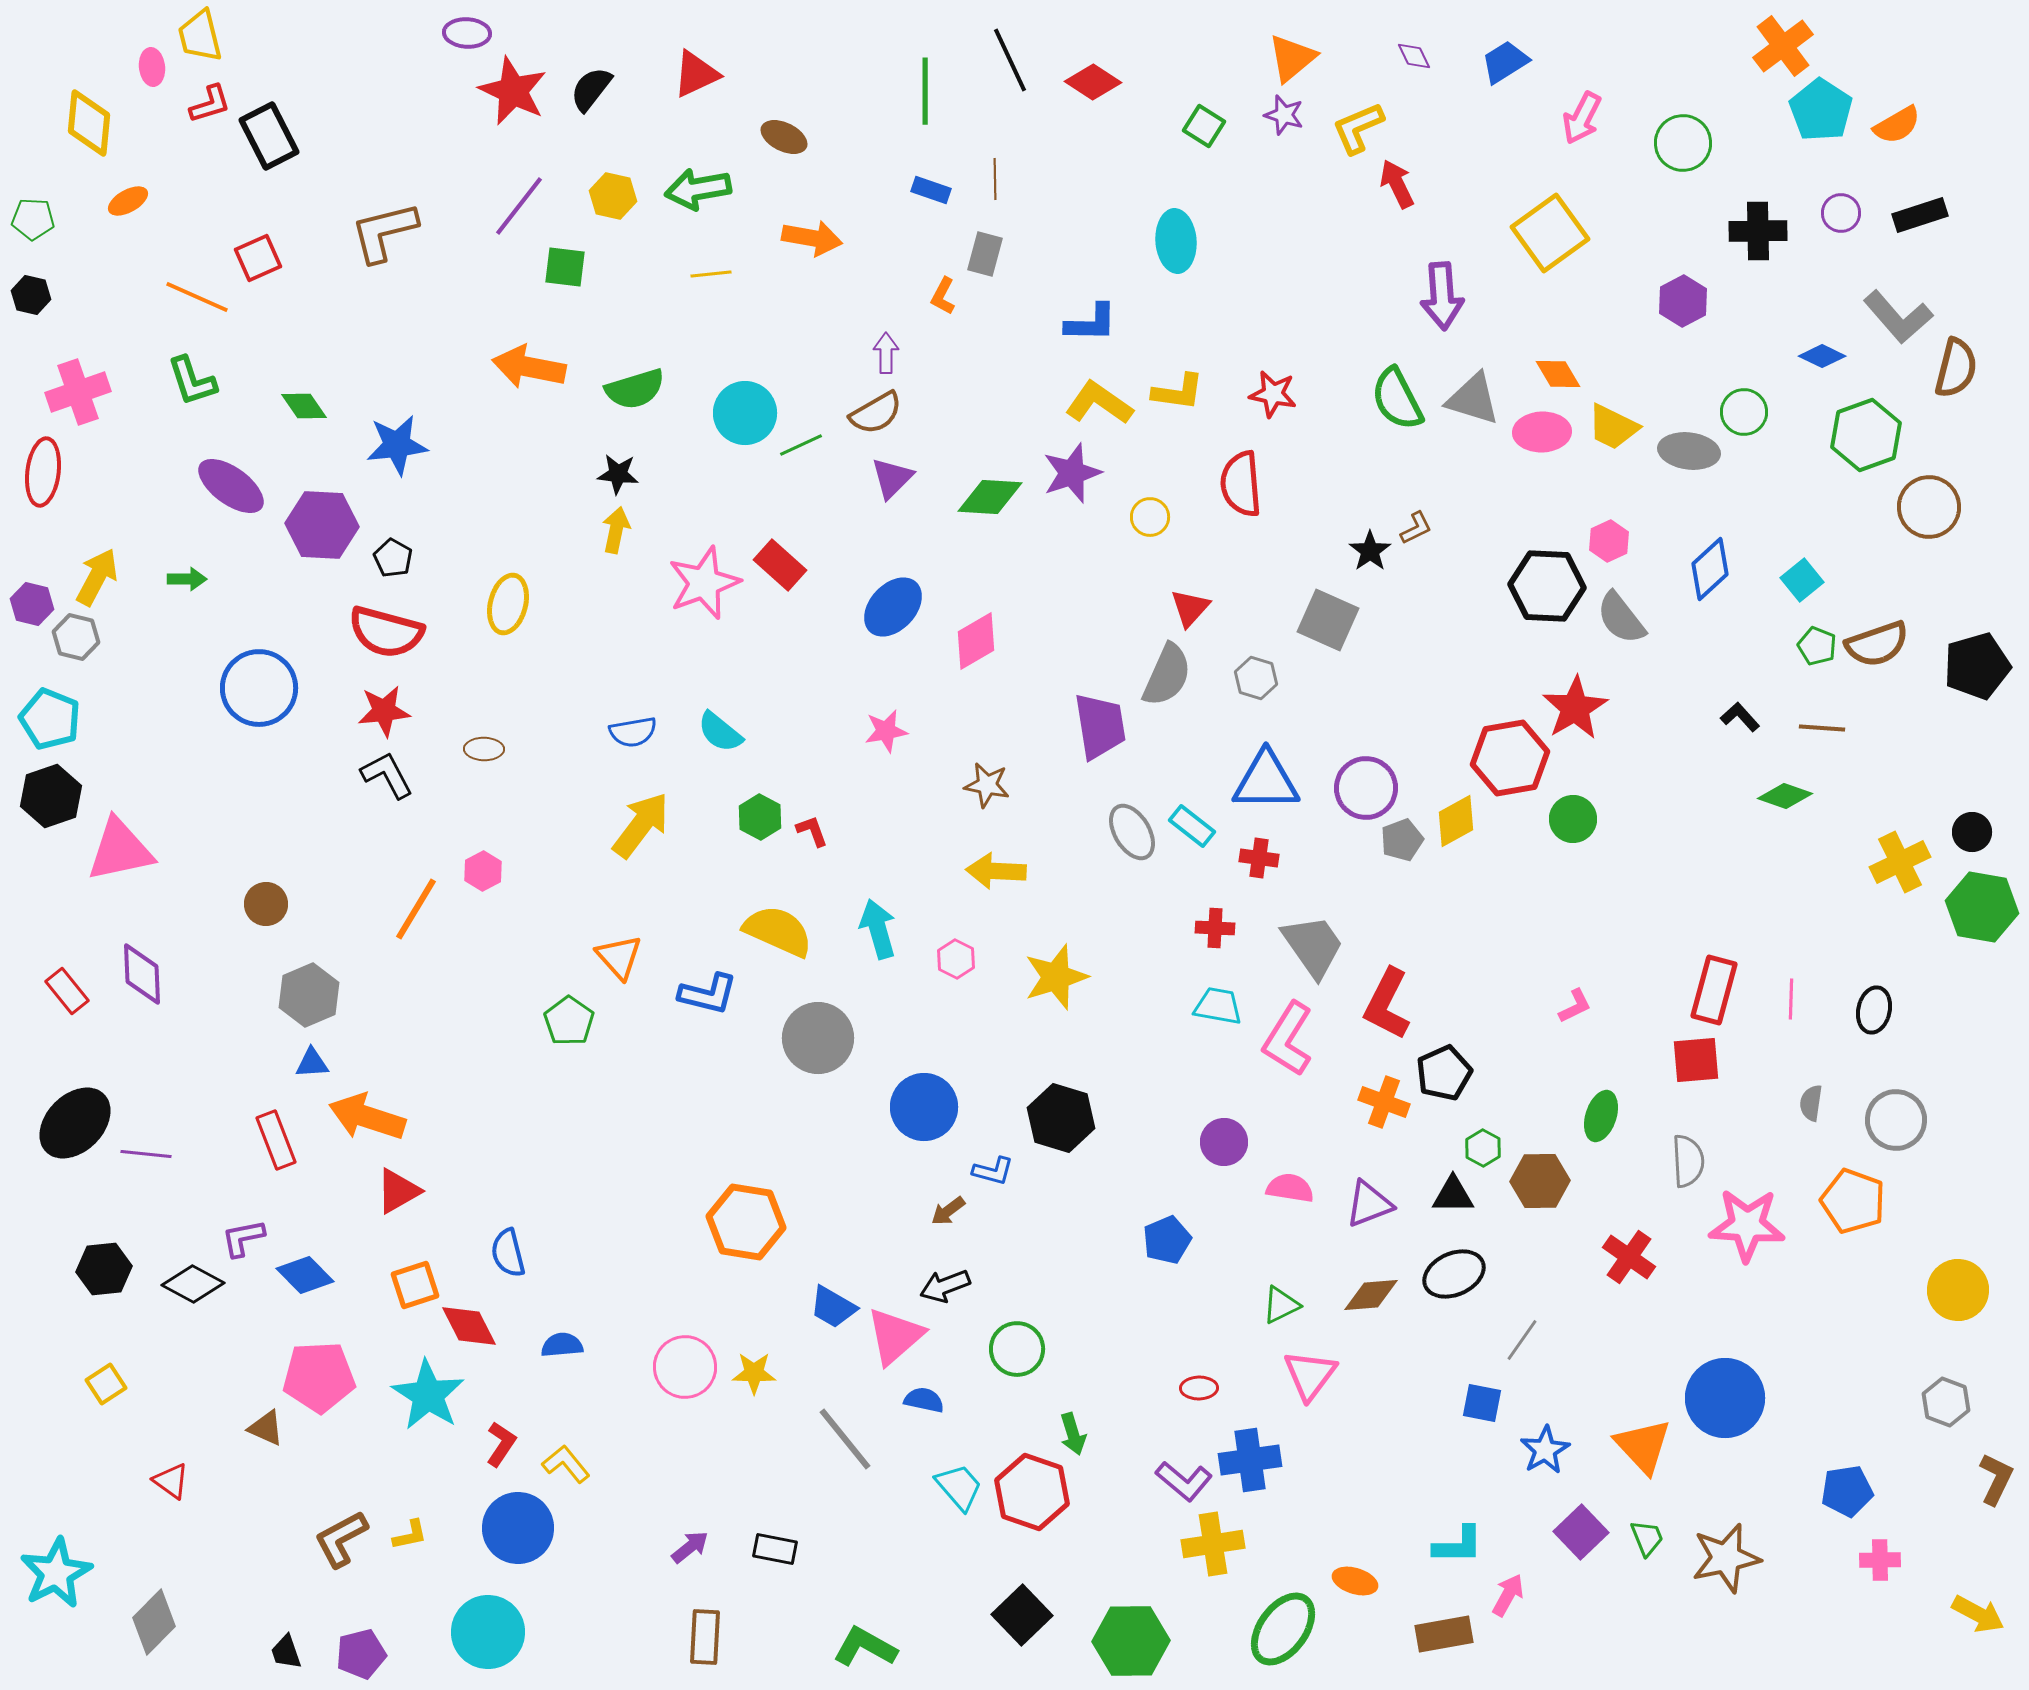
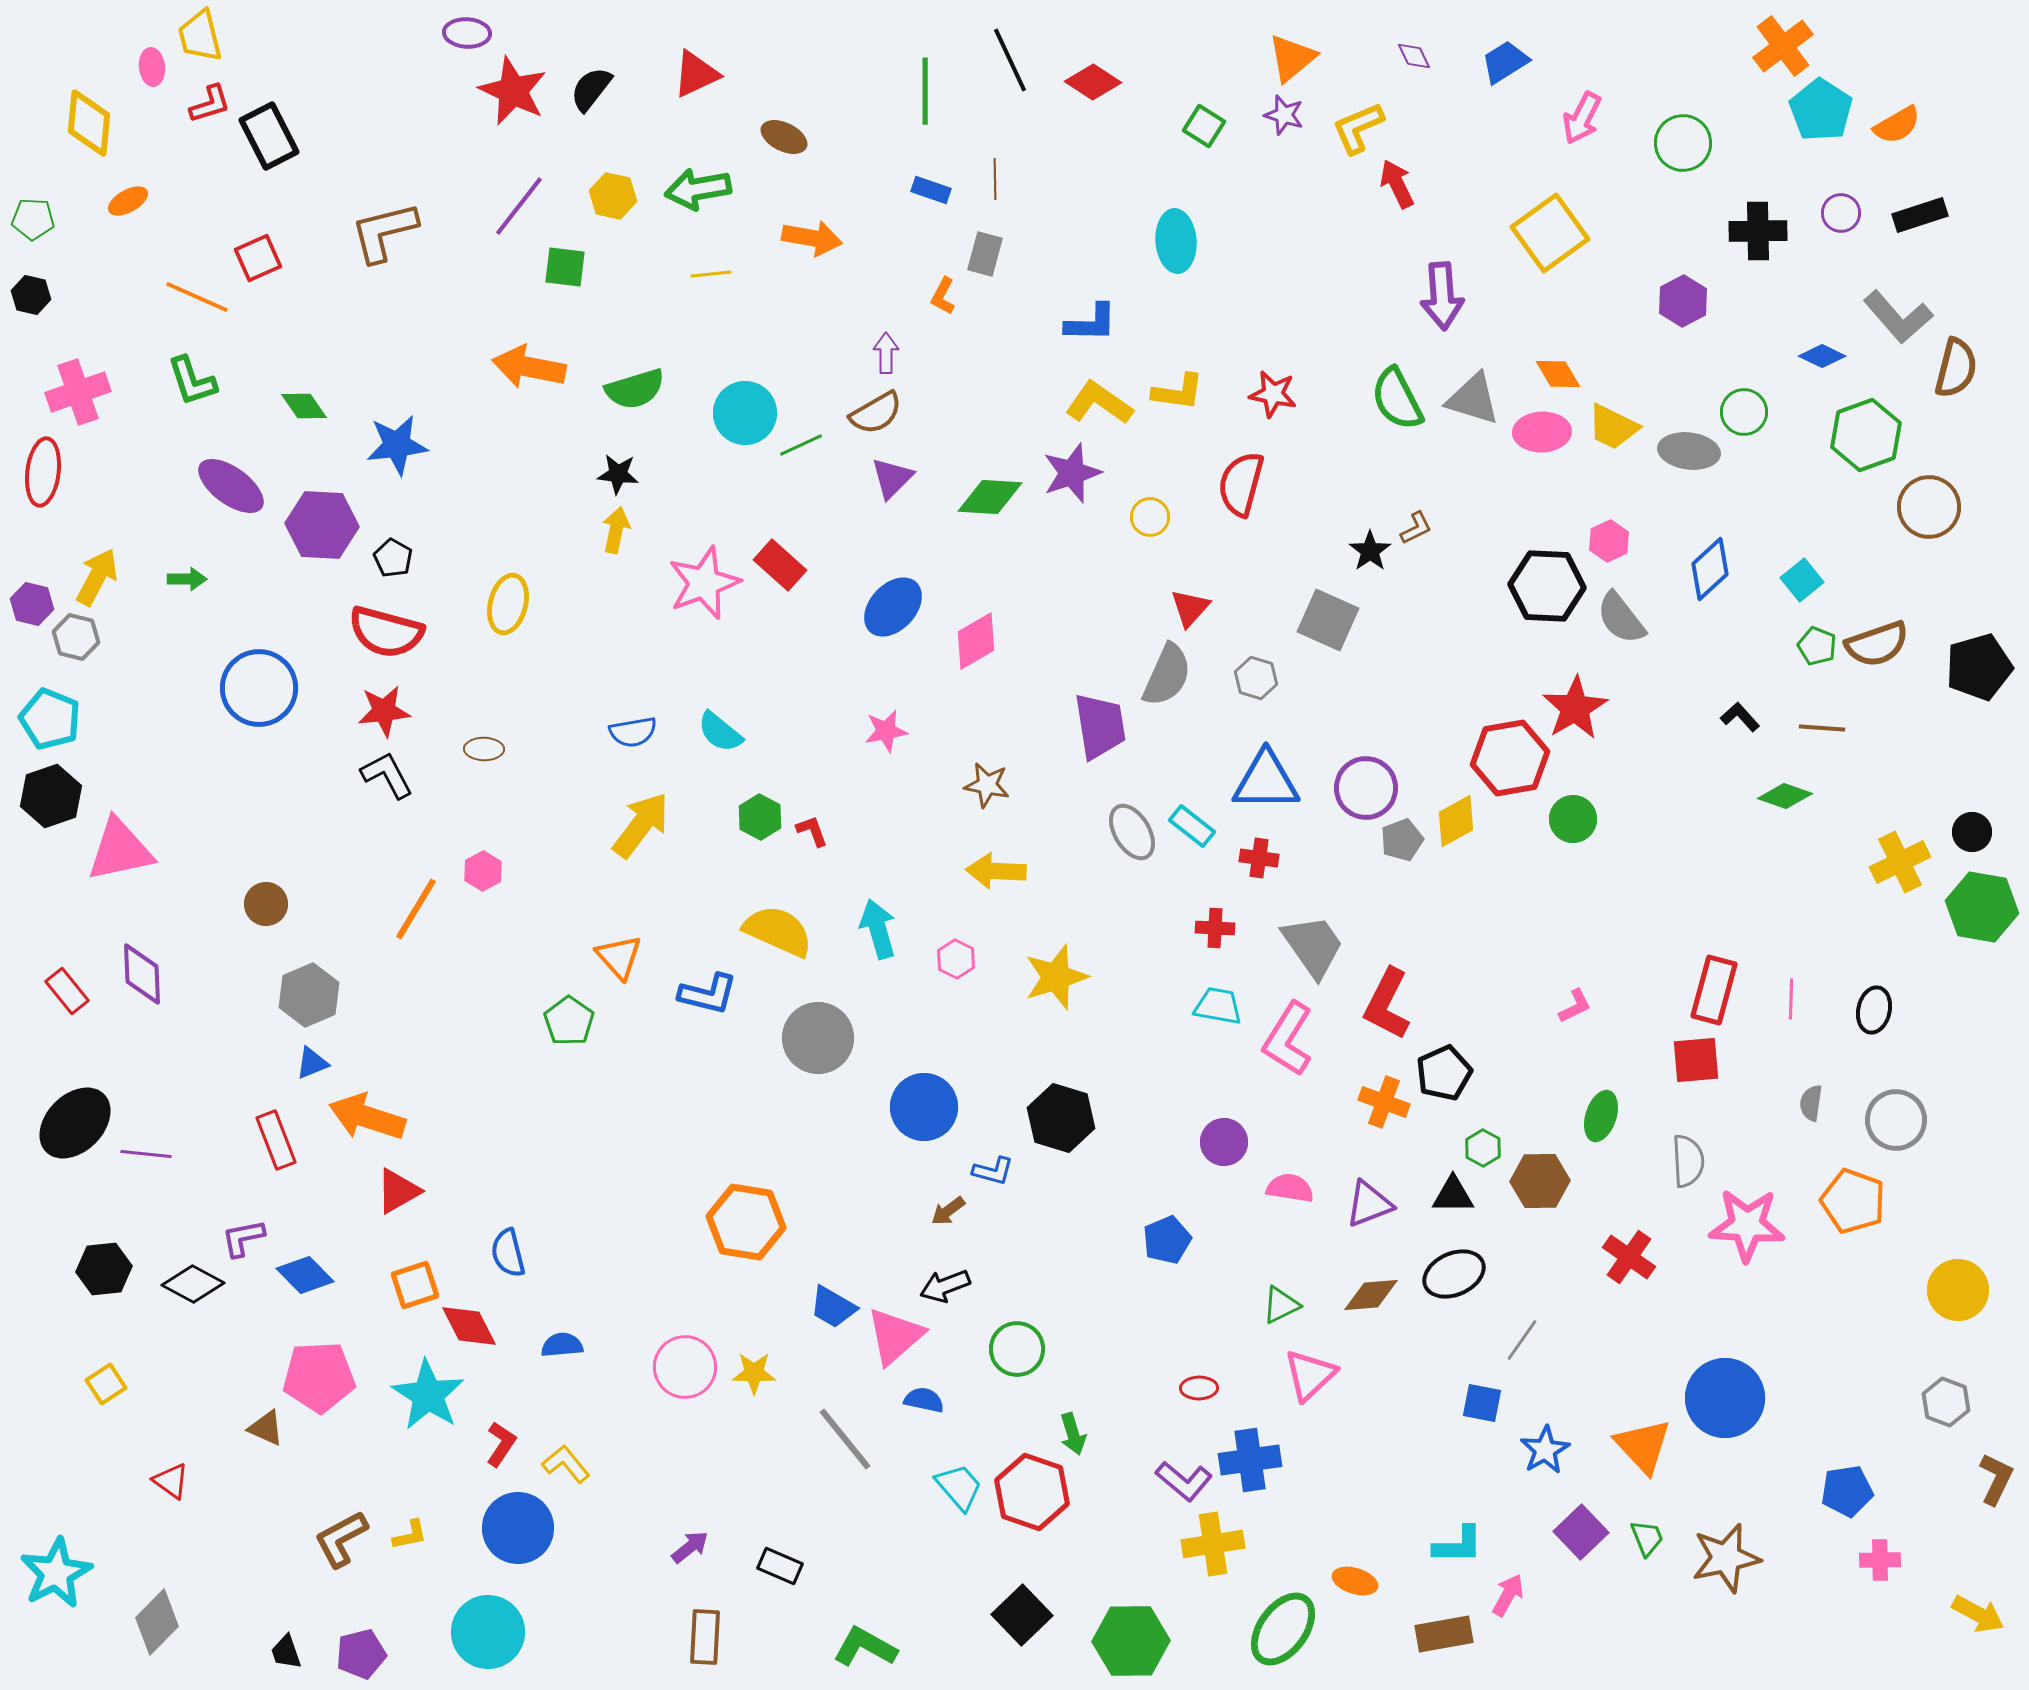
red semicircle at (1241, 484): rotated 20 degrees clockwise
black pentagon at (1977, 666): moved 2 px right, 1 px down
blue triangle at (312, 1063): rotated 18 degrees counterclockwise
pink triangle at (1310, 1375): rotated 10 degrees clockwise
black rectangle at (775, 1549): moved 5 px right, 17 px down; rotated 12 degrees clockwise
gray diamond at (154, 1622): moved 3 px right
